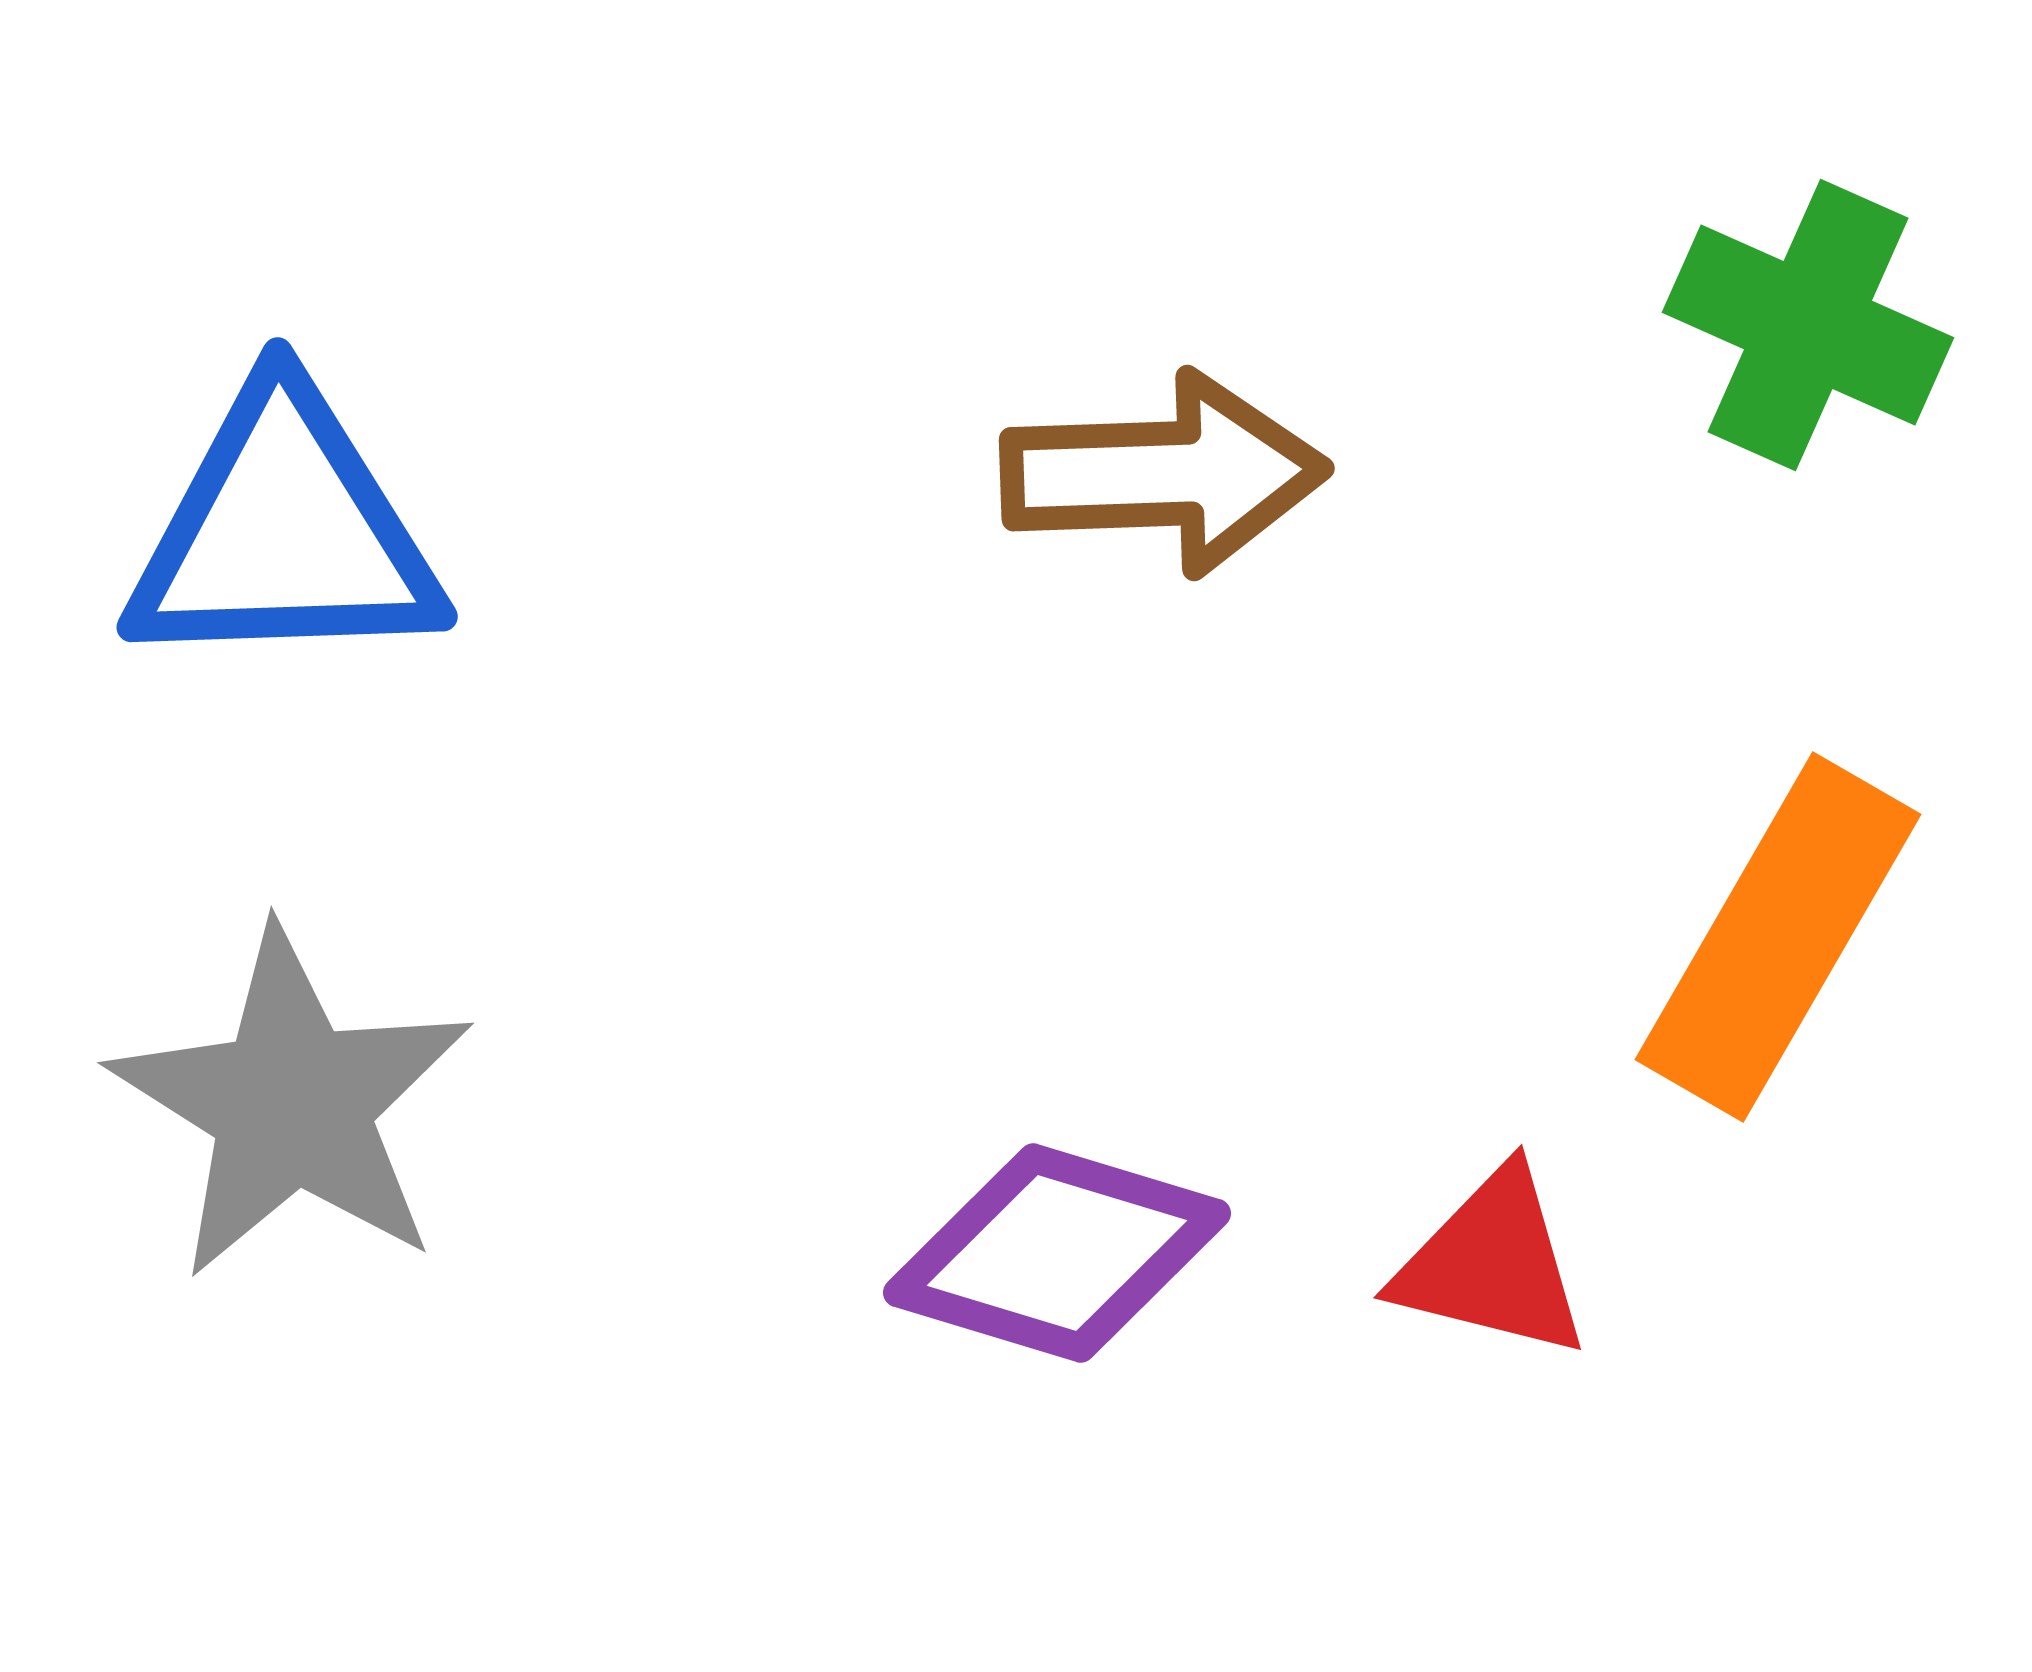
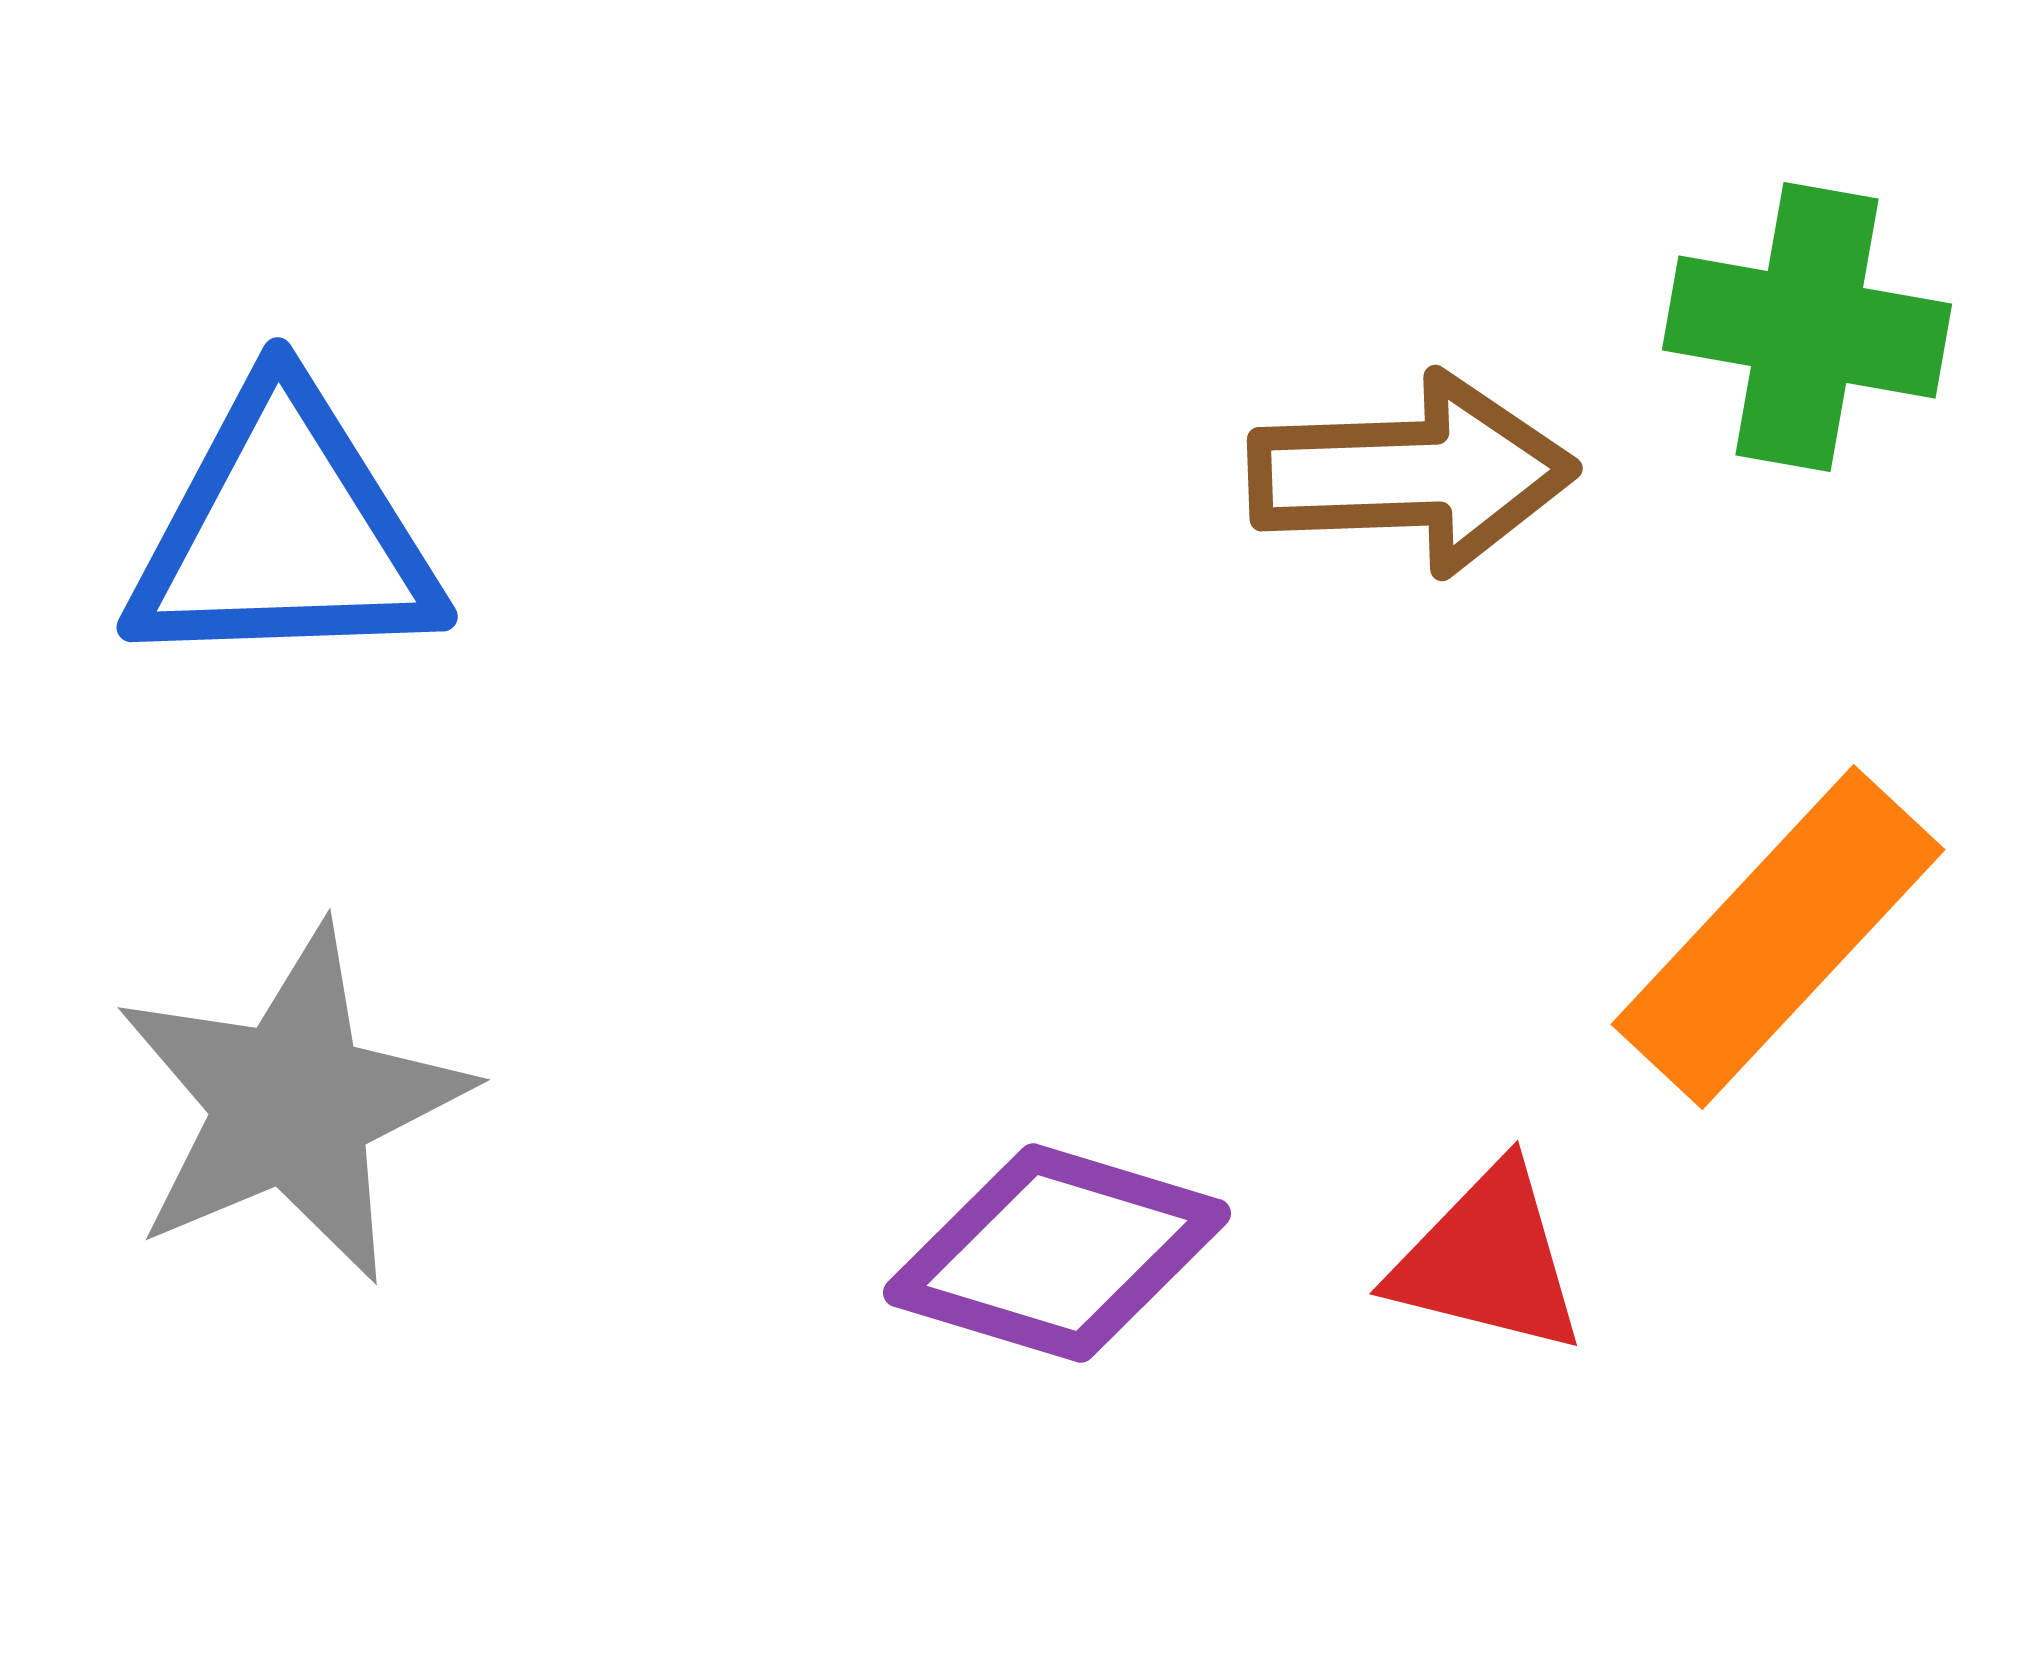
green cross: moved 1 px left, 2 px down; rotated 14 degrees counterclockwise
brown arrow: moved 248 px right
orange rectangle: rotated 13 degrees clockwise
gray star: rotated 17 degrees clockwise
red triangle: moved 4 px left, 4 px up
